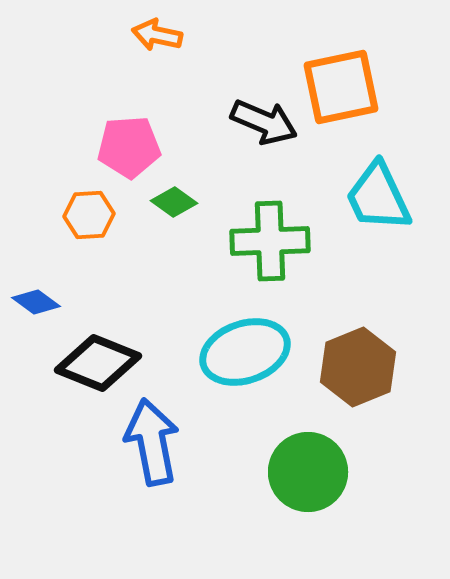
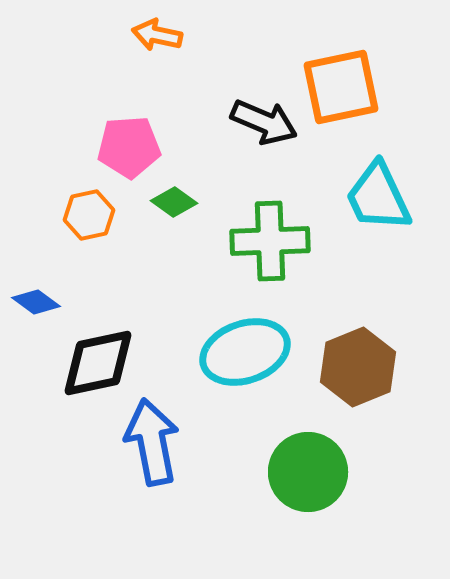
orange hexagon: rotated 9 degrees counterclockwise
black diamond: rotated 34 degrees counterclockwise
